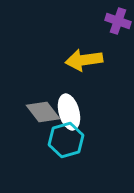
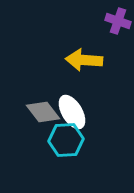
yellow arrow: rotated 12 degrees clockwise
white ellipse: moved 3 px right; rotated 16 degrees counterclockwise
cyan hexagon: rotated 12 degrees clockwise
